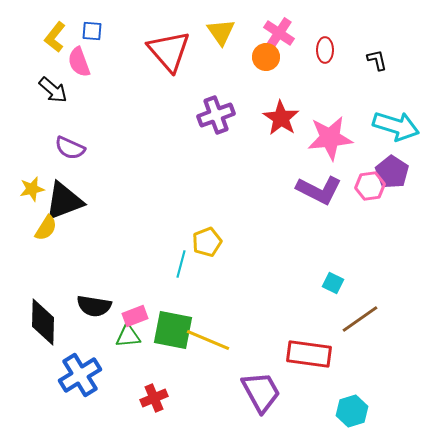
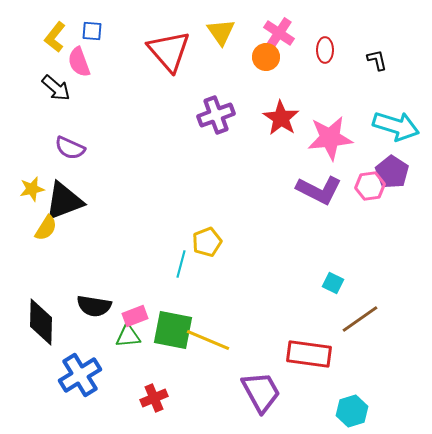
black arrow: moved 3 px right, 2 px up
black diamond: moved 2 px left
